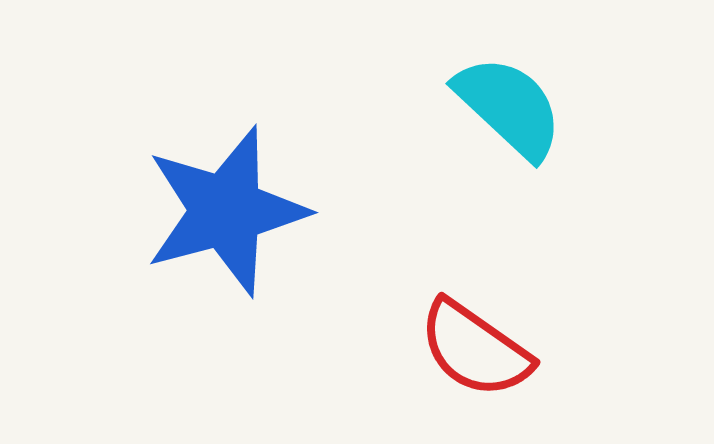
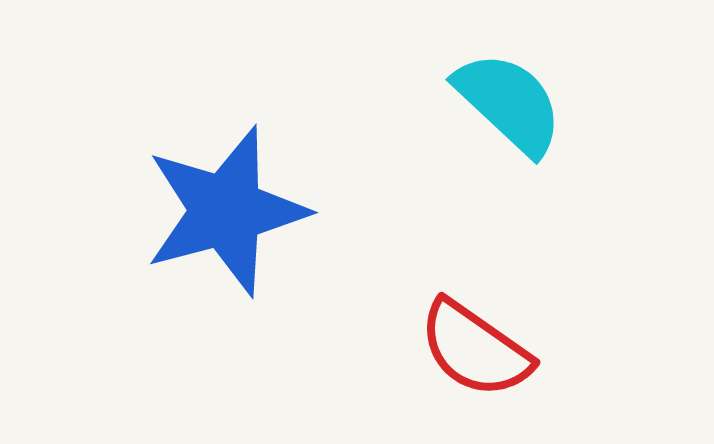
cyan semicircle: moved 4 px up
